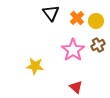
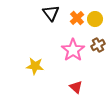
yellow circle: moved 1 px left, 2 px up
